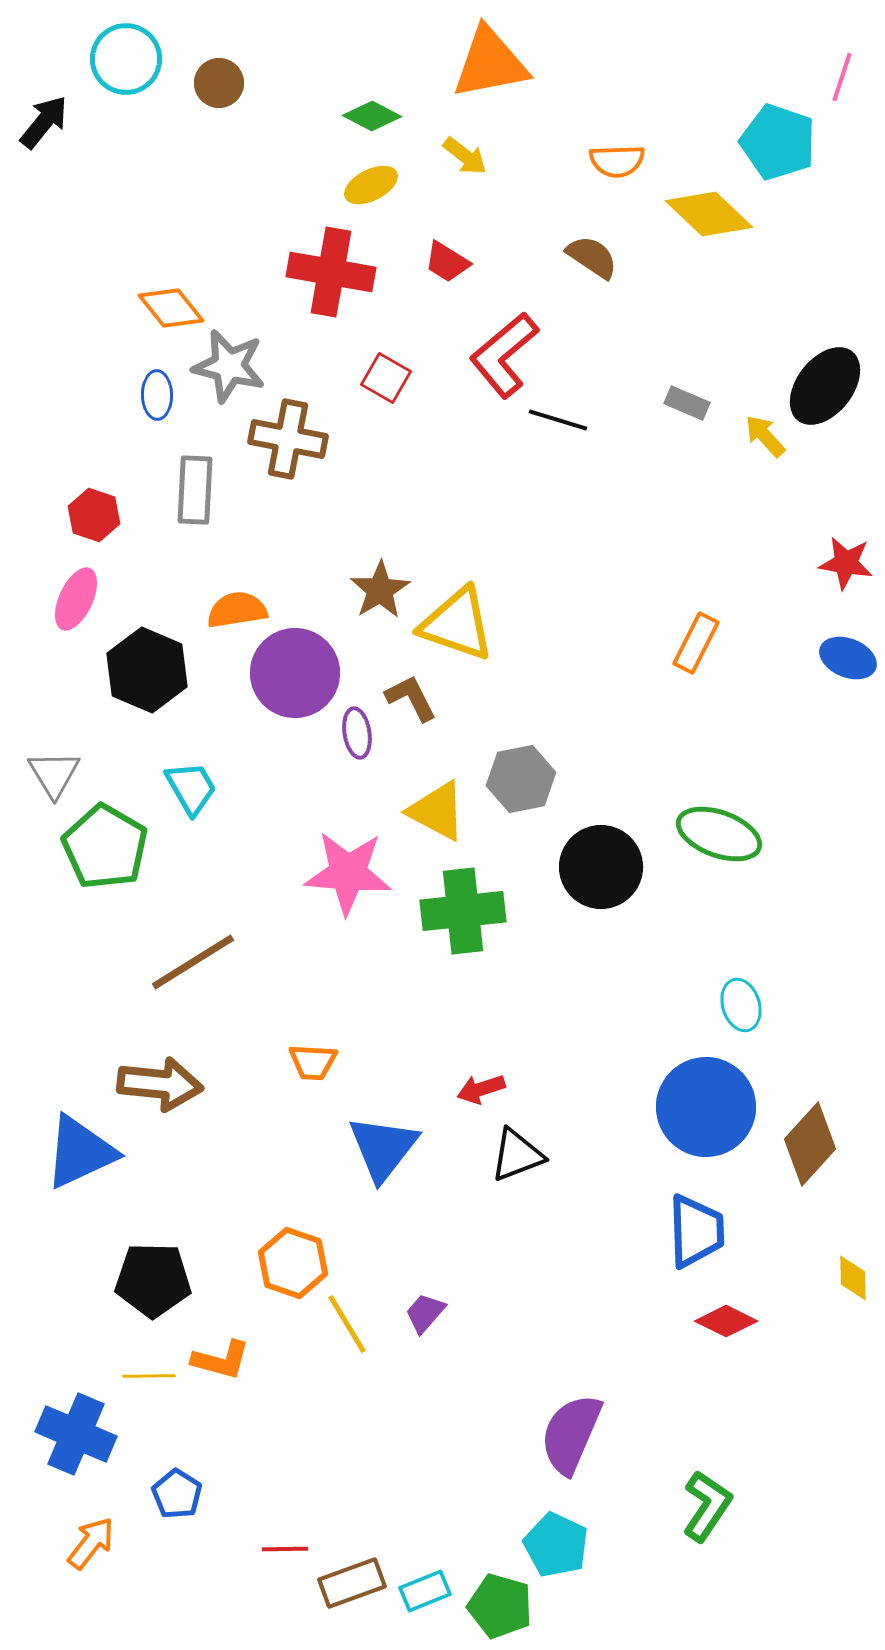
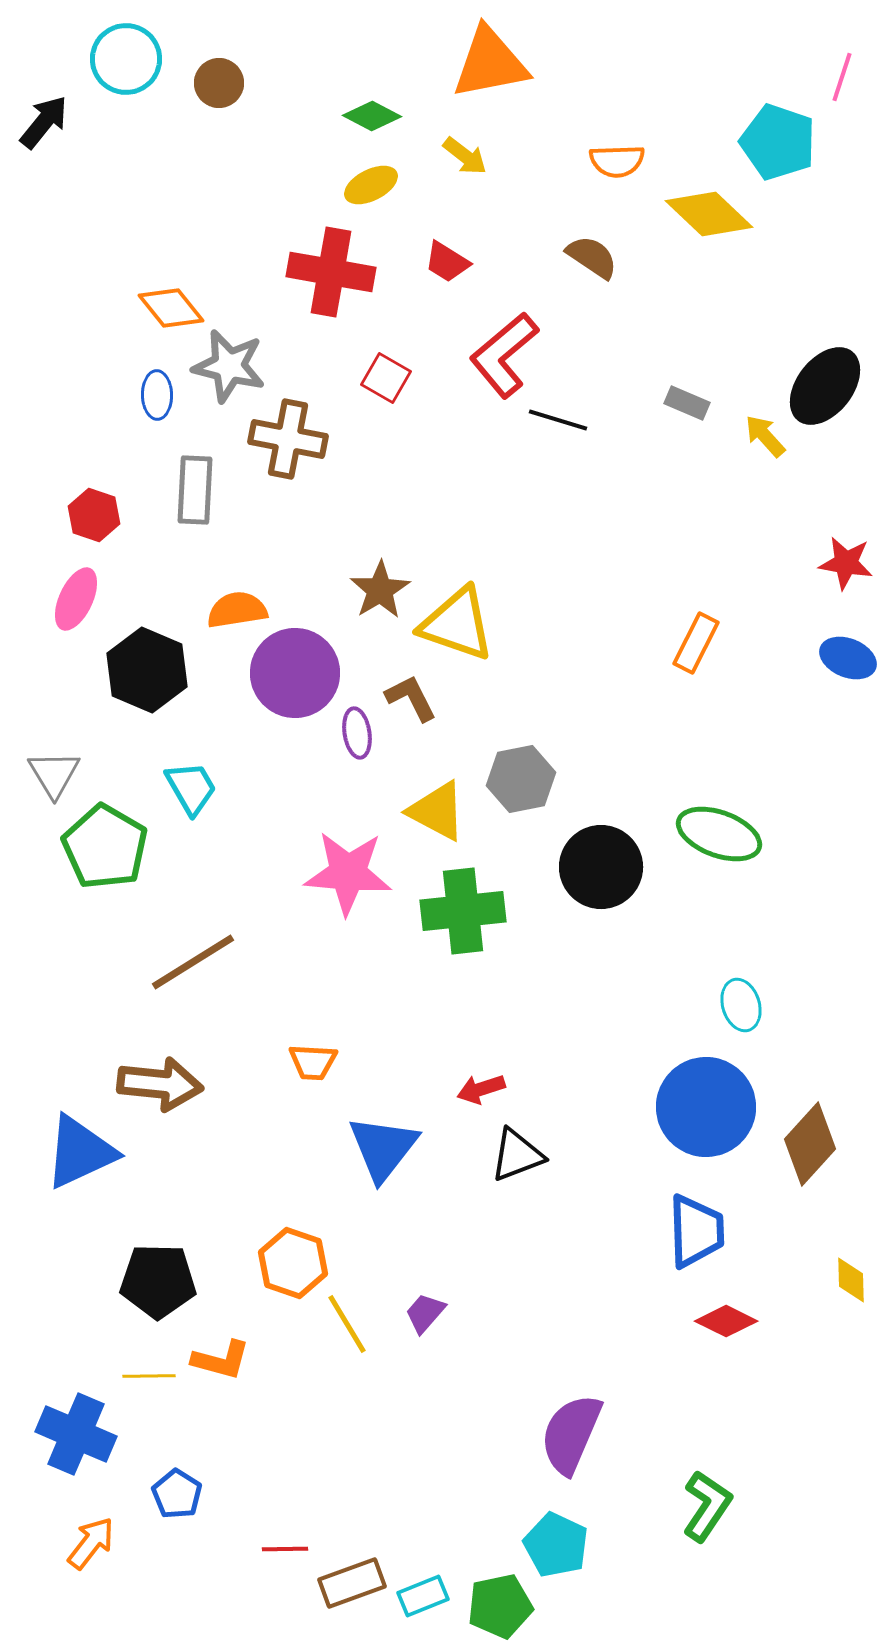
yellow diamond at (853, 1278): moved 2 px left, 2 px down
black pentagon at (153, 1280): moved 5 px right, 1 px down
cyan rectangle at (425, 1591): moved 2 px left, 5 px down
green pentagon at (500, 1606): rotated 28 degrees counterclockwise
